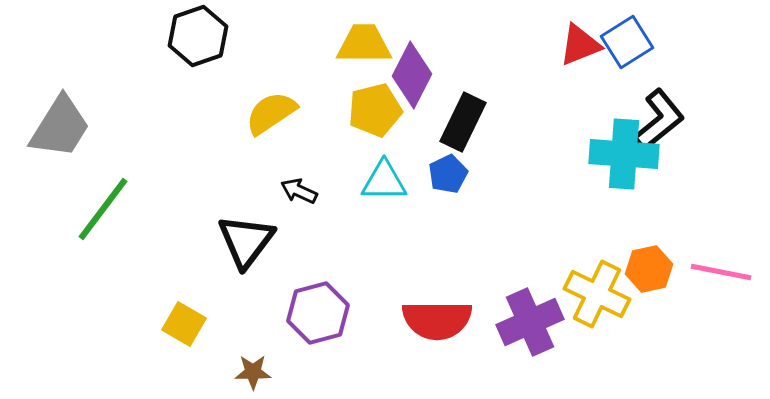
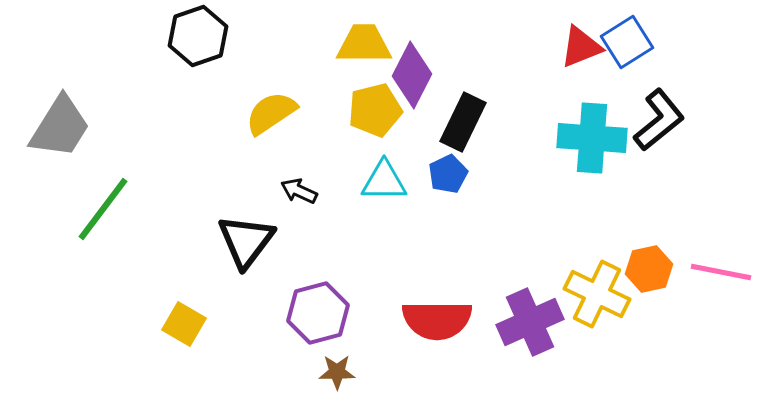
red triangle: moved 1 px right, 2 px down
cyan cross: moved 32 px left, 16 px up
brown star: moved 84 px right
